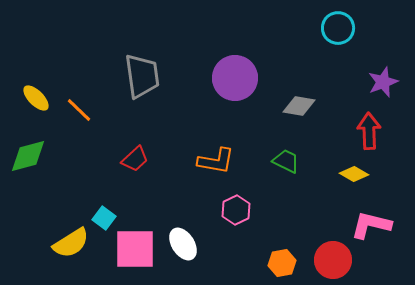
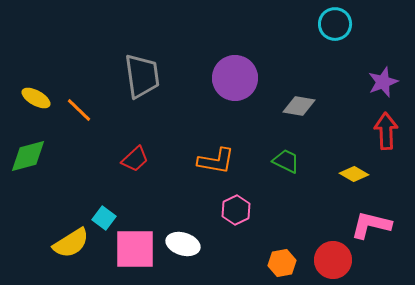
cyan circle: moved 3 px left, 4 px up
yellow ellipse: rotated 16 degrees counterclockwise
red arrow: moved 17 px right
white ellipse: rotated 40 degrees counterclockwise
